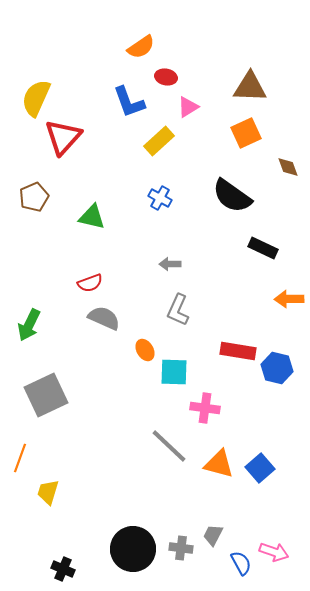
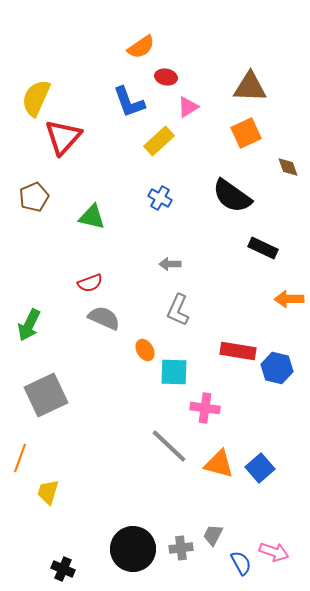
gray cross: rotated 15 degrees counterclockwise
